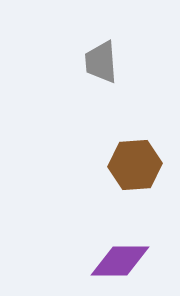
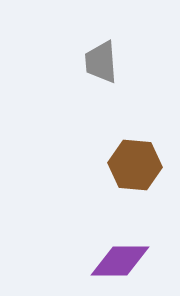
brown hexagon: rotated 9 degrees clockwise
